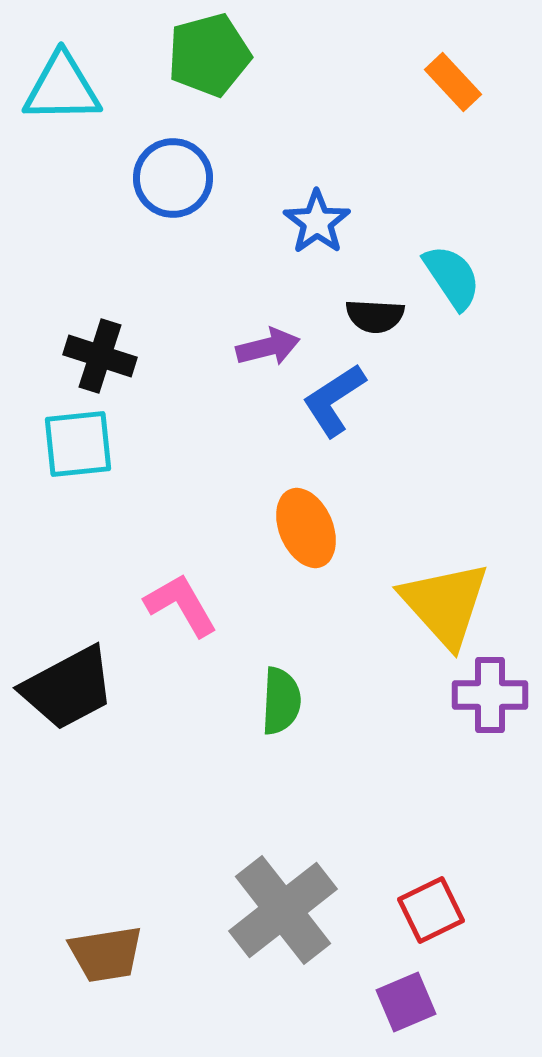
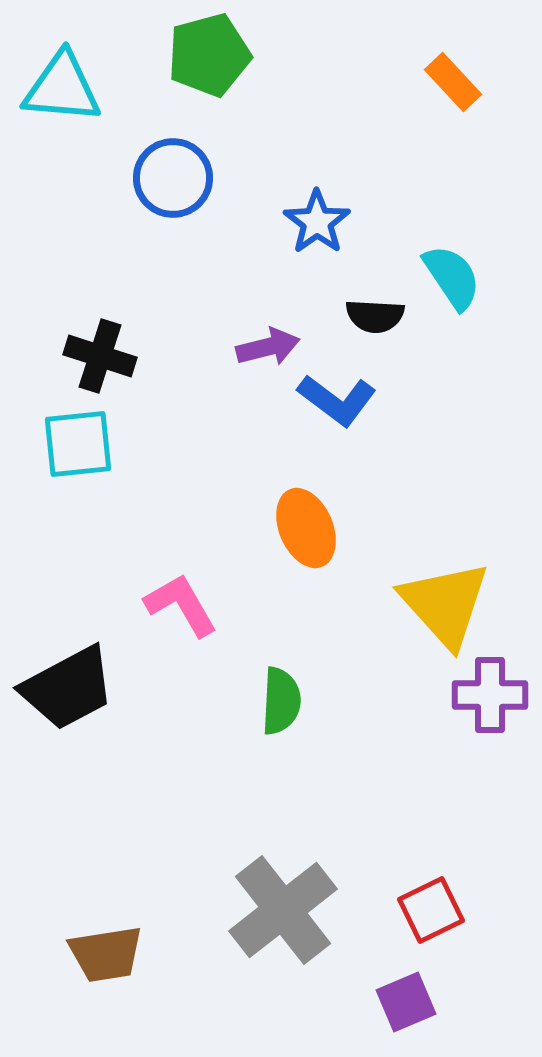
cyan triangle: rotated 6 degrees clockwise
blue L-shape: moved 3 px right; rotated 110 degrees counterclockwise
